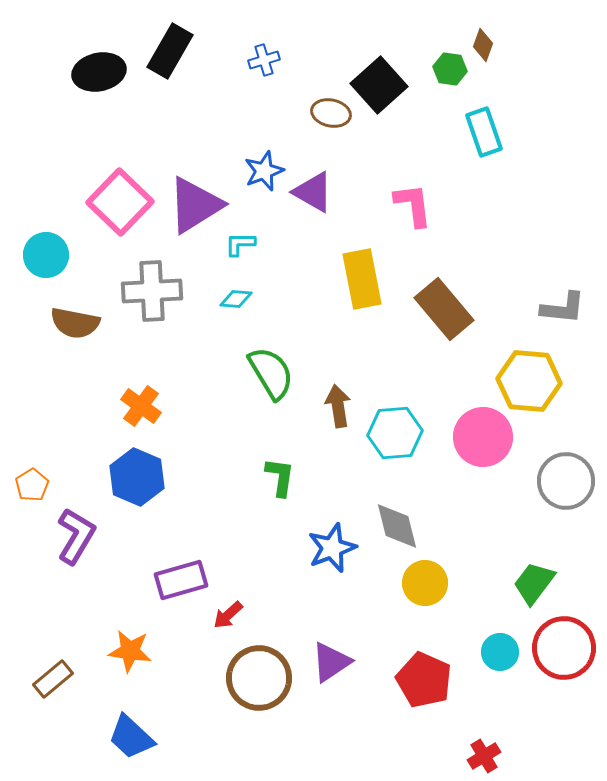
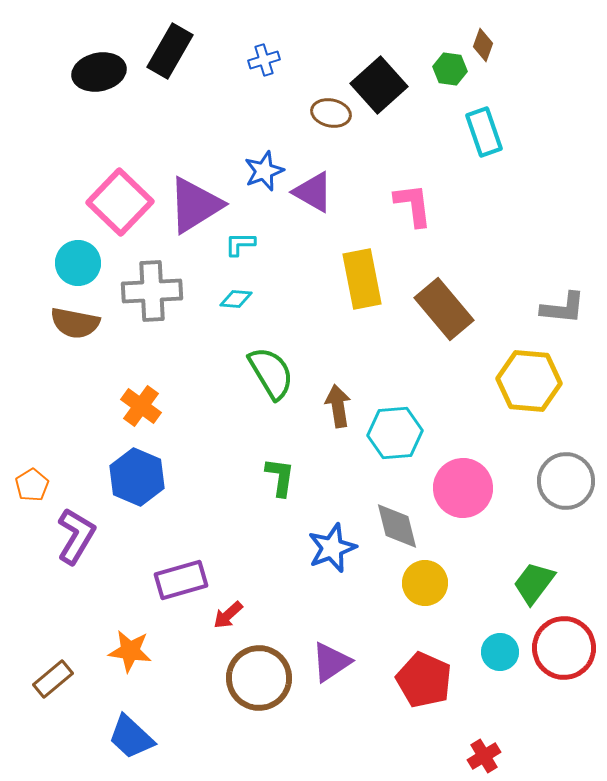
cyan circle at (46, 255): moved 32 px right, 8 px down
pink circle at (483, 437): moved 20 px left, 51 px down
